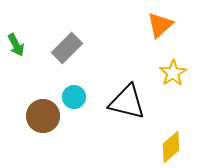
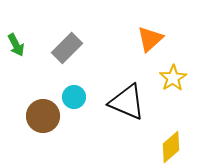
orange triangle: moved 10 px left, 14 px down
yellow star: moved 5 px down
black triangle: rotated 9 degrees clockwise
